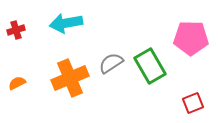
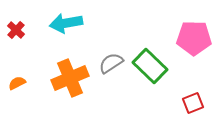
red cross: rotated 30 degrees counterclockwise
pink pentagon: moved 3 px right
green rectangle: rotated 16 degrees counterclockwise
